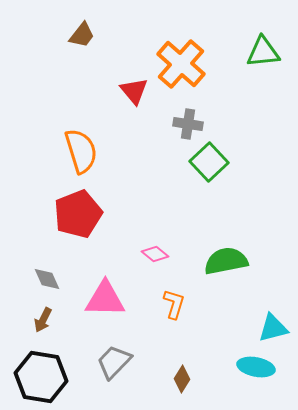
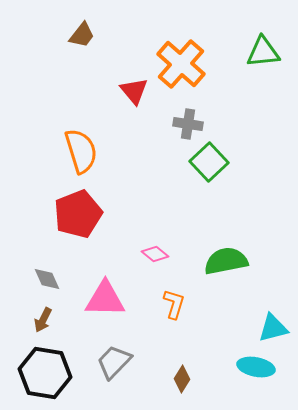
black hexagon: moved 4 px right, 4 px up
